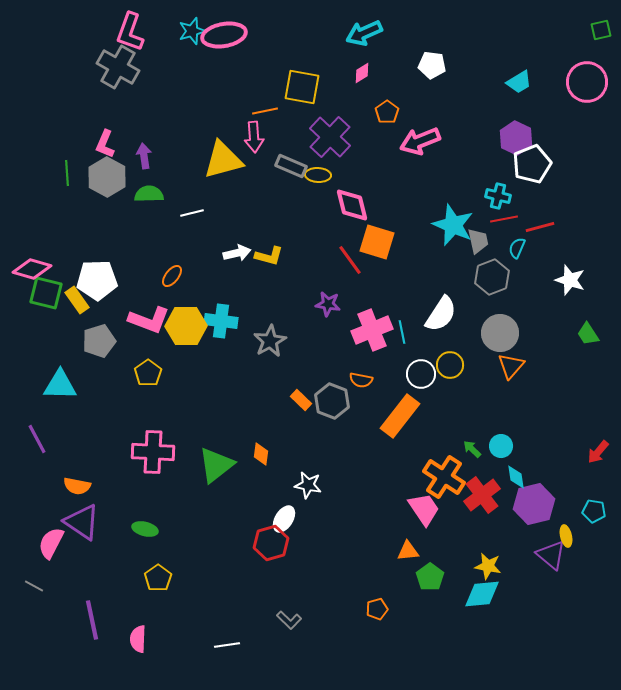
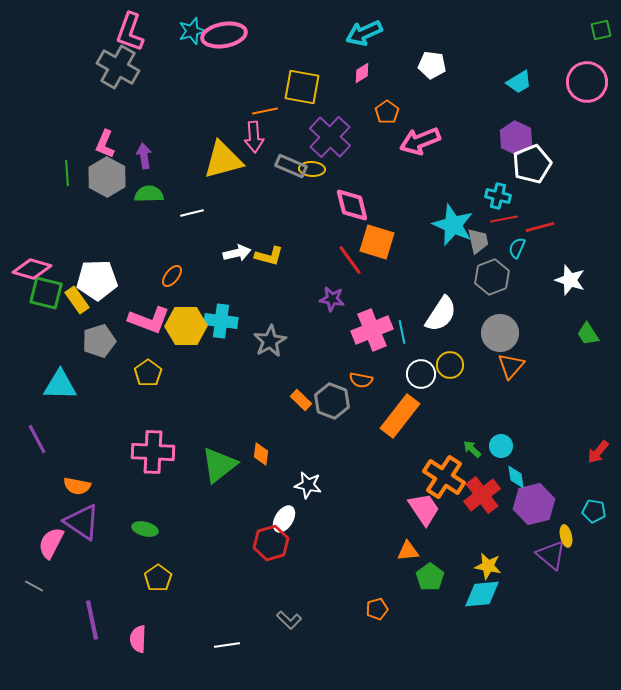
yellow ellipse at (318, 175): moved 6 px left, 6 px up
purple star at (328, 304): moved 4 px right, 5 px up
green triangle at (216, 465): moved 3 px right
